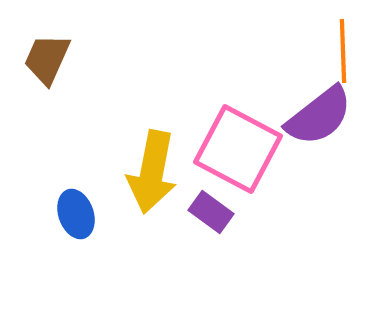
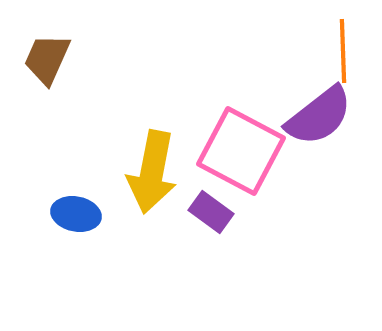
pink square: moved 3 px right, 2 px down
blue ellipse: rotated 60 degrees counterclockwise
